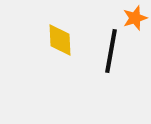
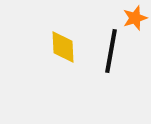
yellow diamond: moved 3 px right, 7 px down
